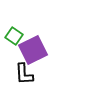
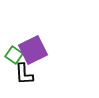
green square: moved 19 px down
